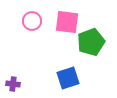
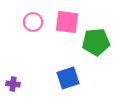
pink circle: moved 1 px right, 1 px down
green pentagon: moved 5 px right; rotated 16 degrees clockwise
